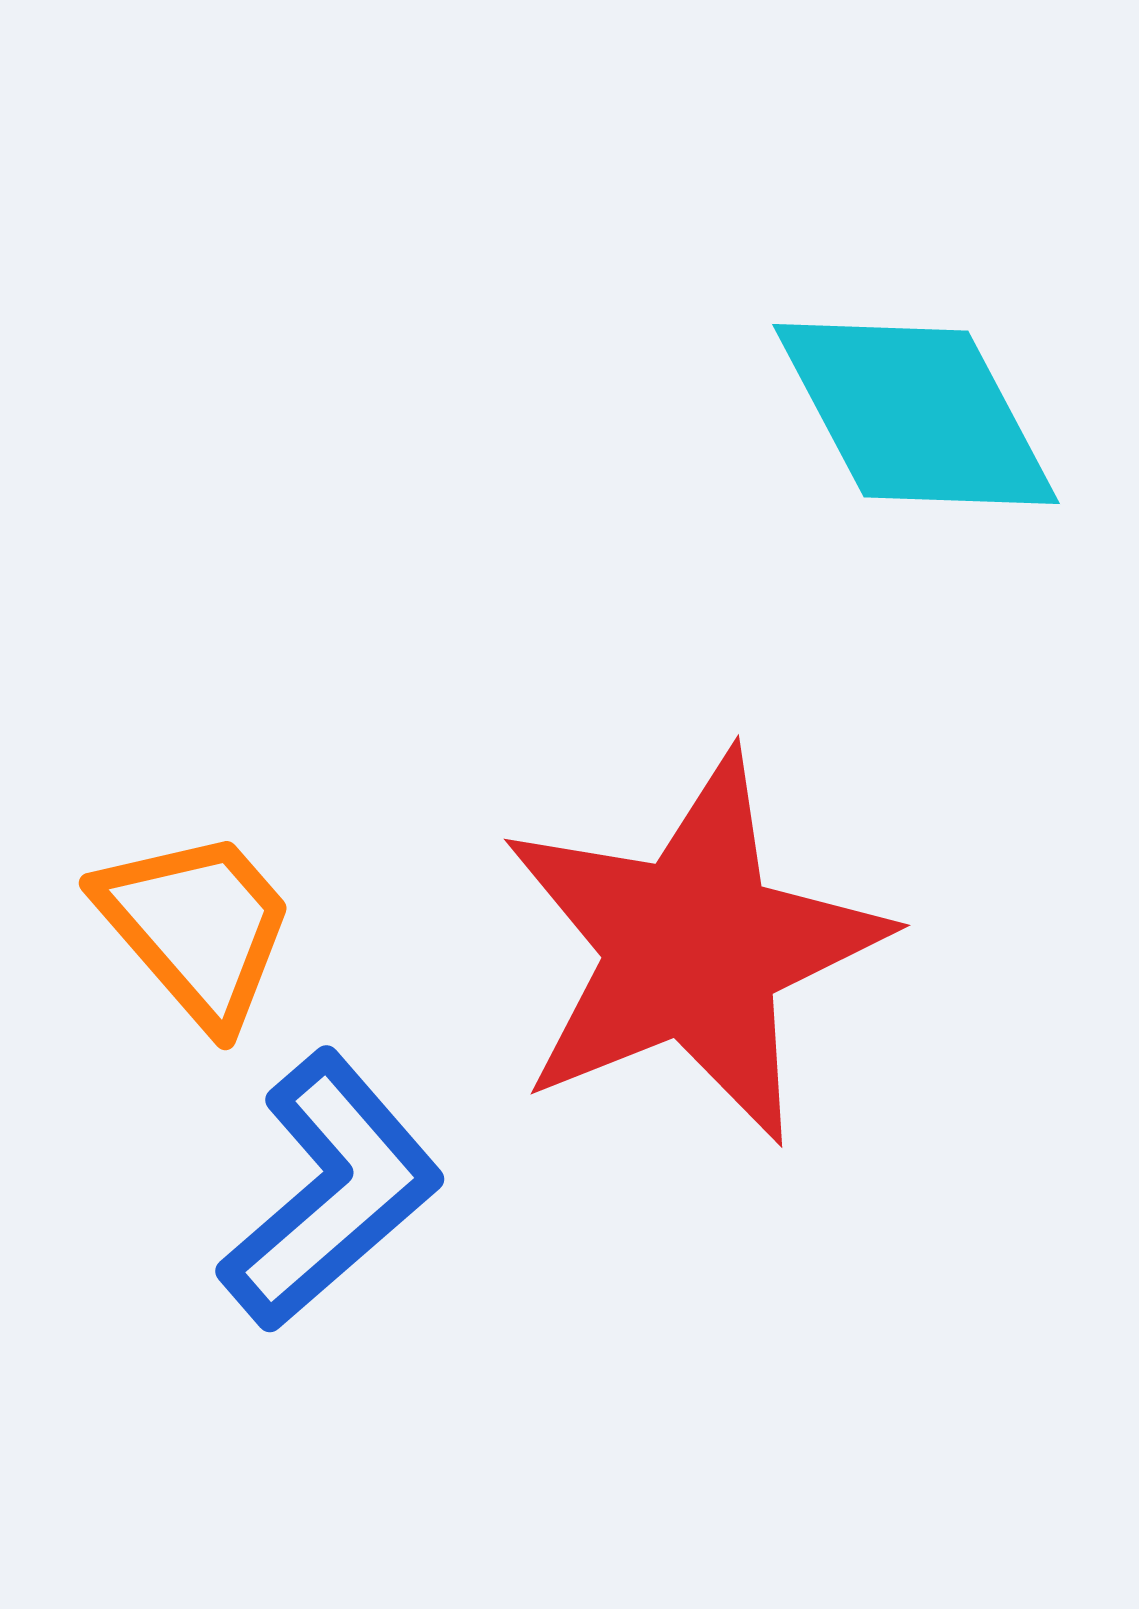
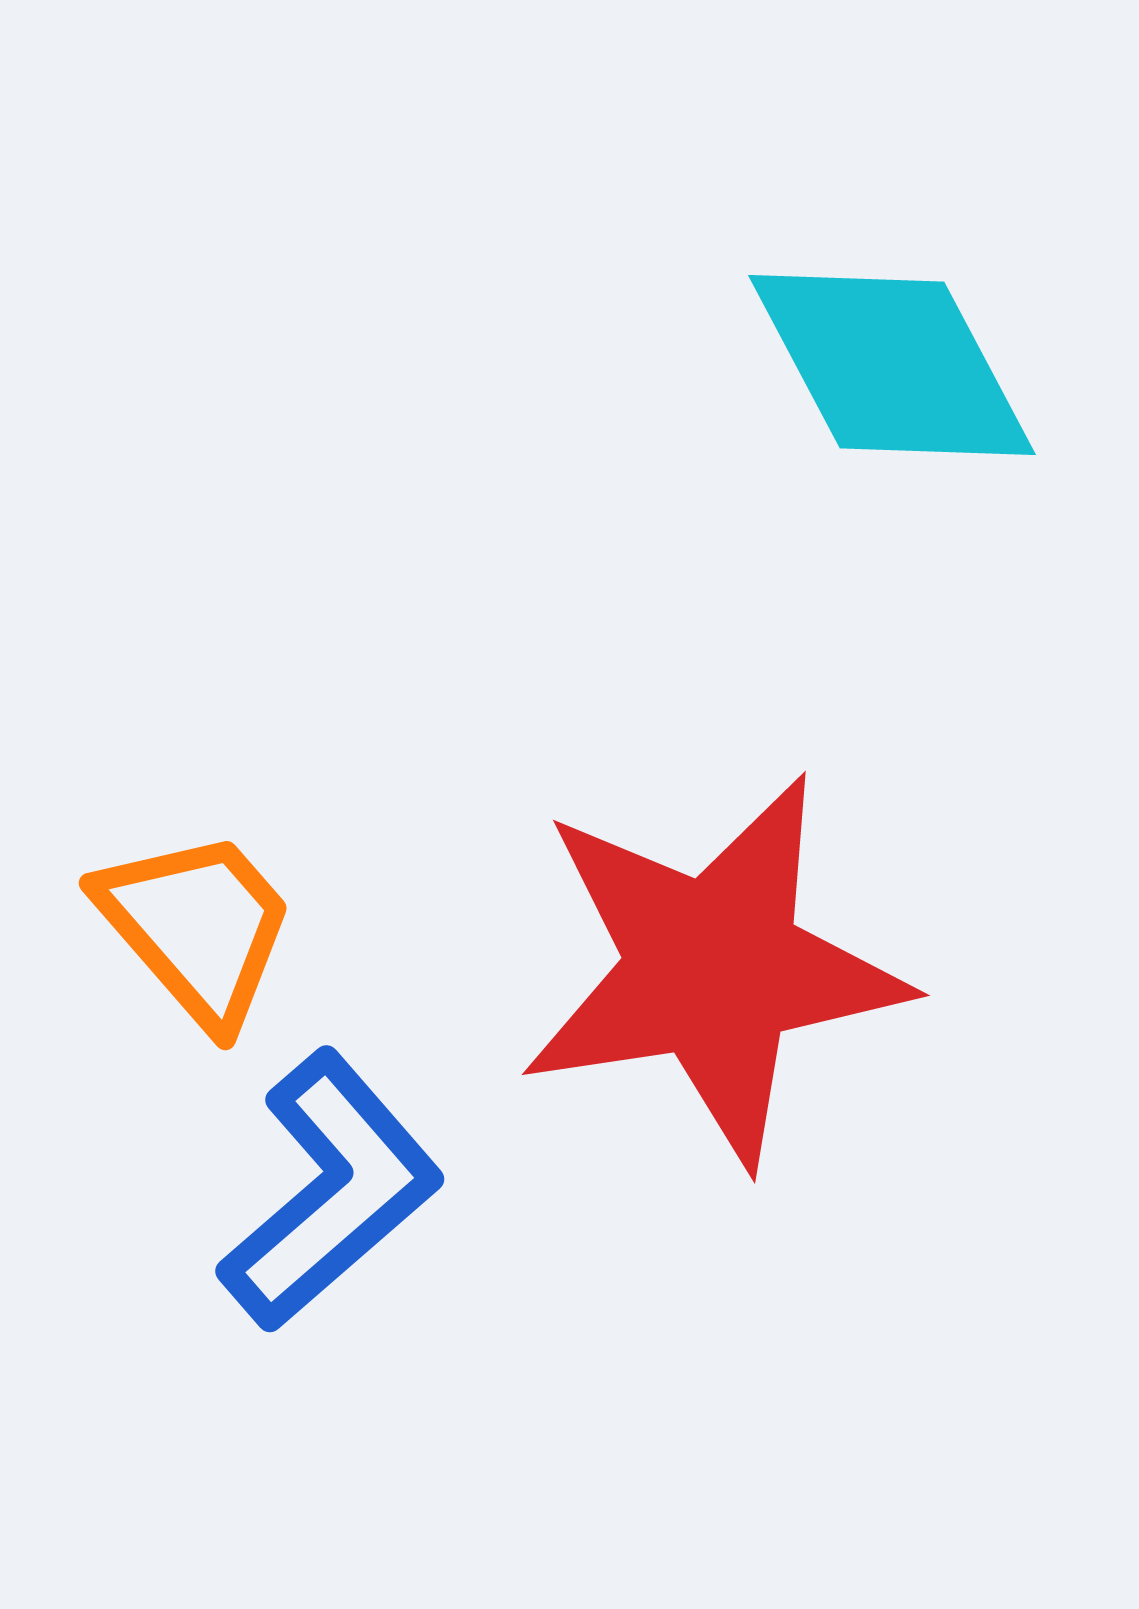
cyan diamond: moved 24 px left, 49 px up
red star: moved 20 px right, 21 px down; rotated 13 degrees clockwise
